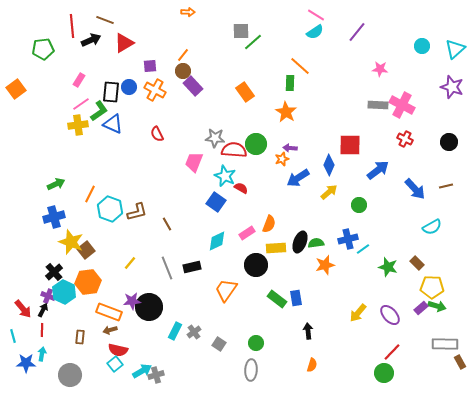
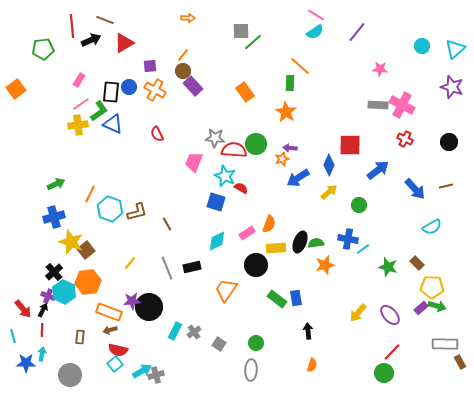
orange arrow at (188, 12): moved 6 px down
blue square at (216, 202): rotated 18 degrees counterclockwise
blue cross at (348, 239): rotated 24 degrees clockwise
